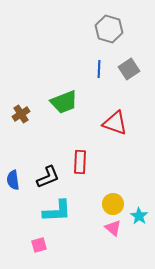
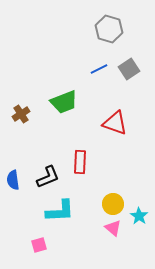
blue line: rotated 60 degrees clockwise
cyan L-shape: moved 3 px right
